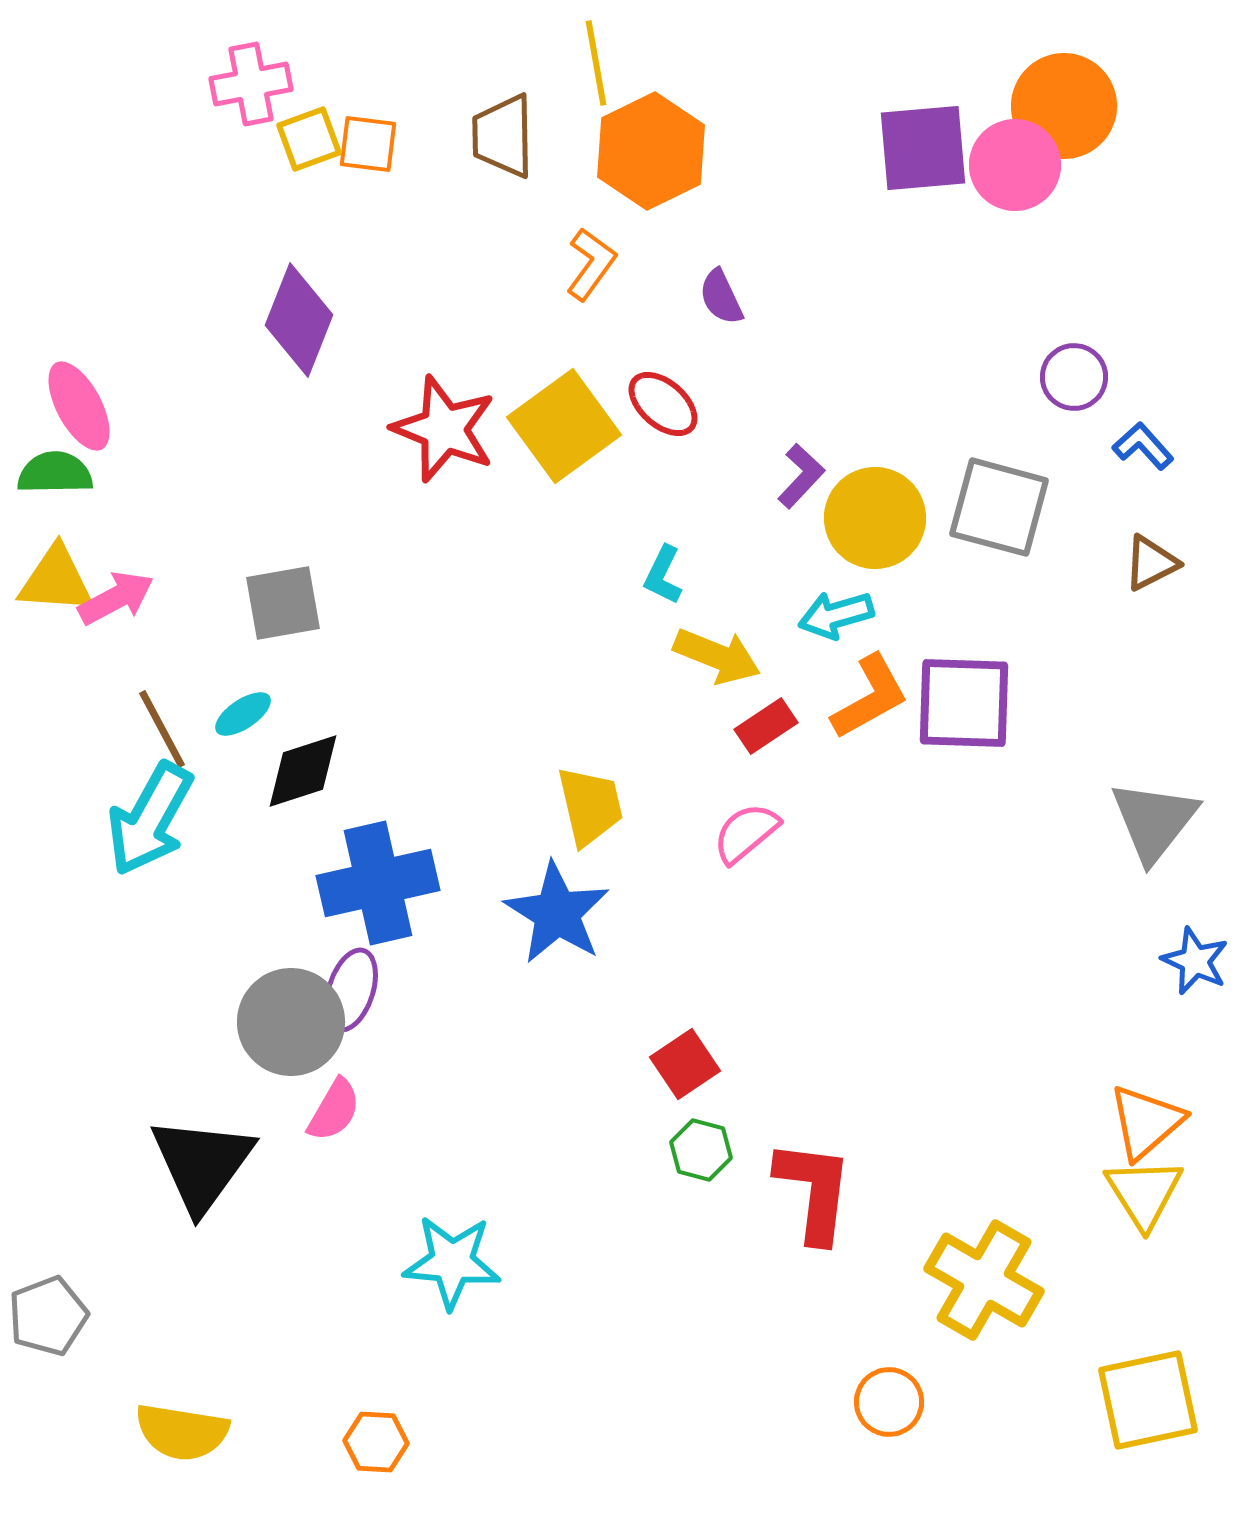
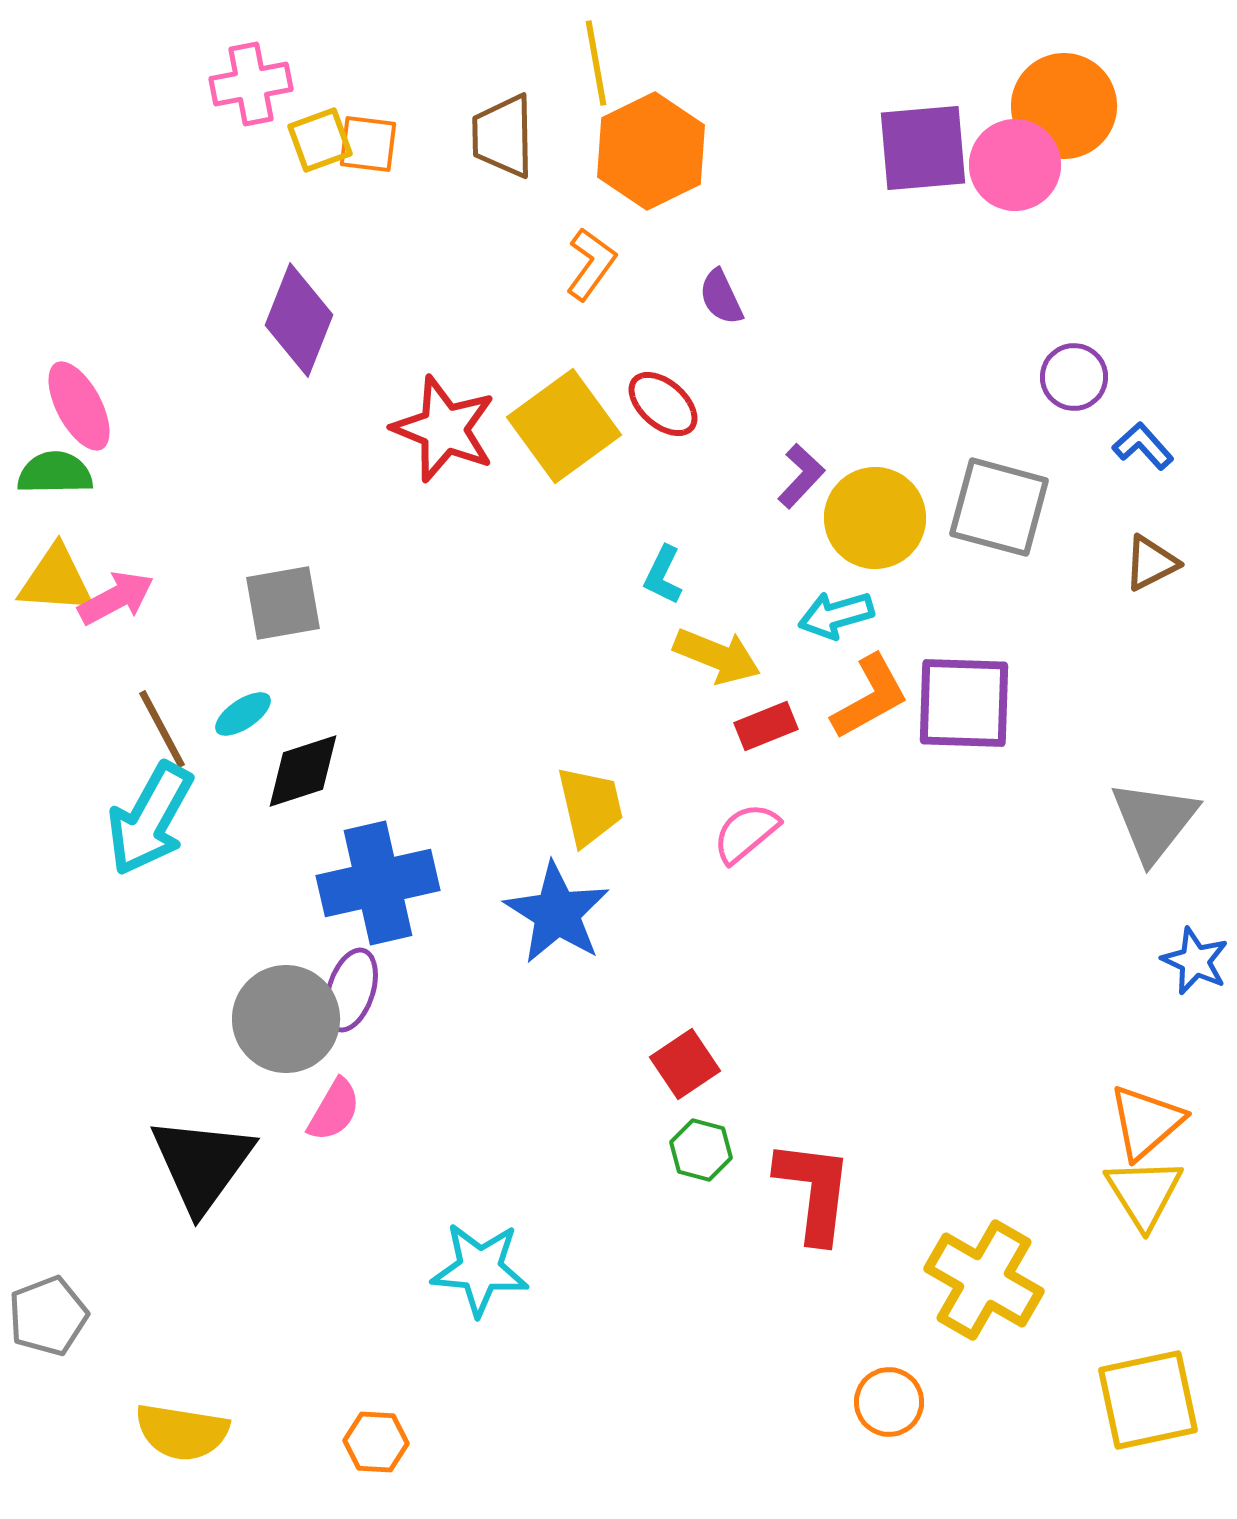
yellow square at (309, 139): moved 11 px right, 1 px down
red rectangle at (766, 726): rotated 12 degrees clockwise
gray circle at (291, 1022): moved 5 px left, 3 px up
cyan star at (452, 1262): moved 28 px right, 7 px down
